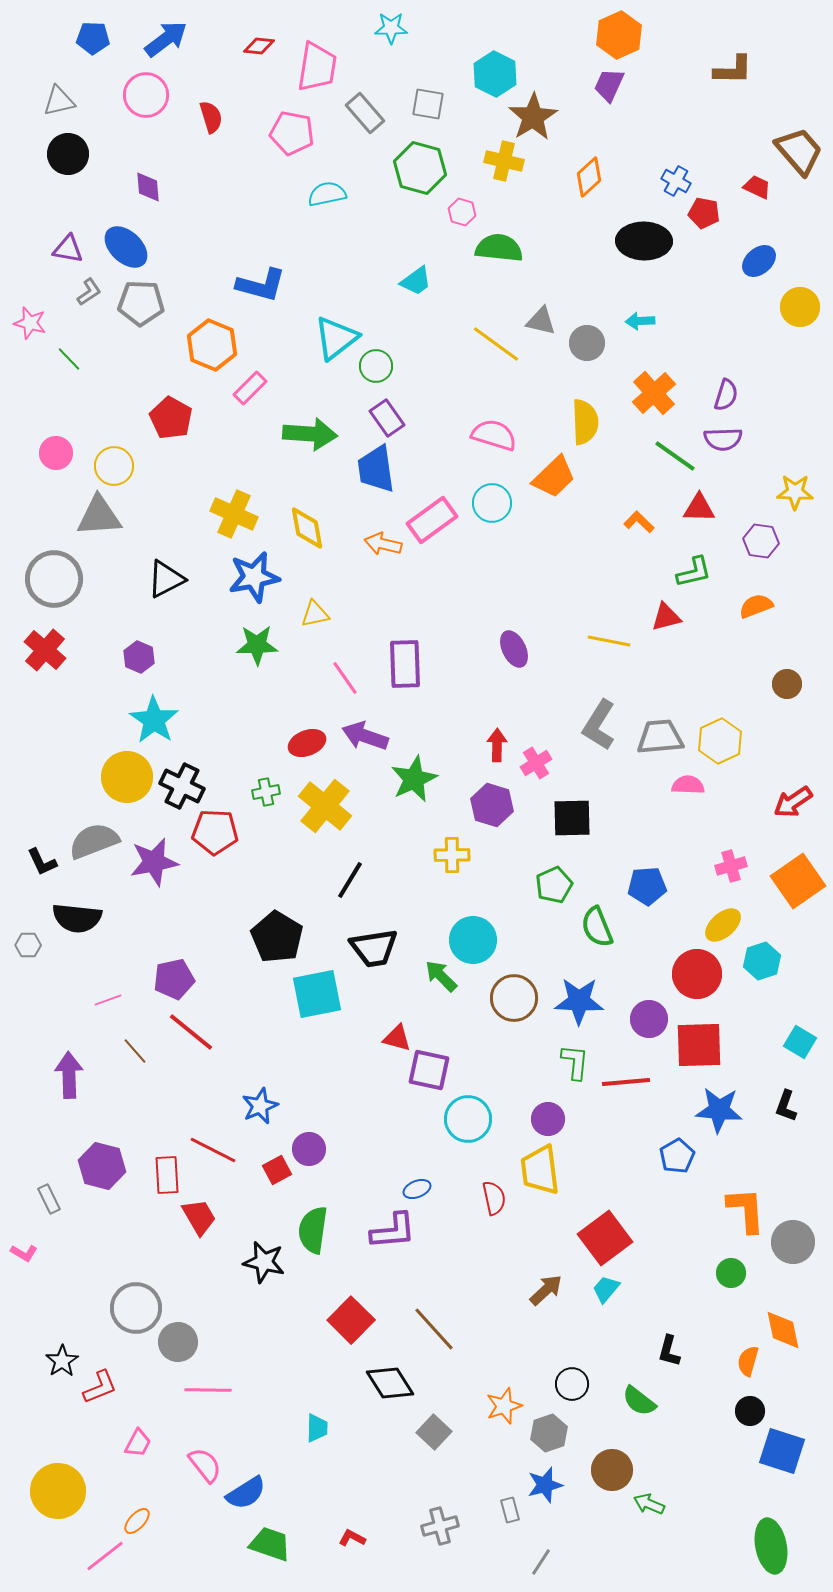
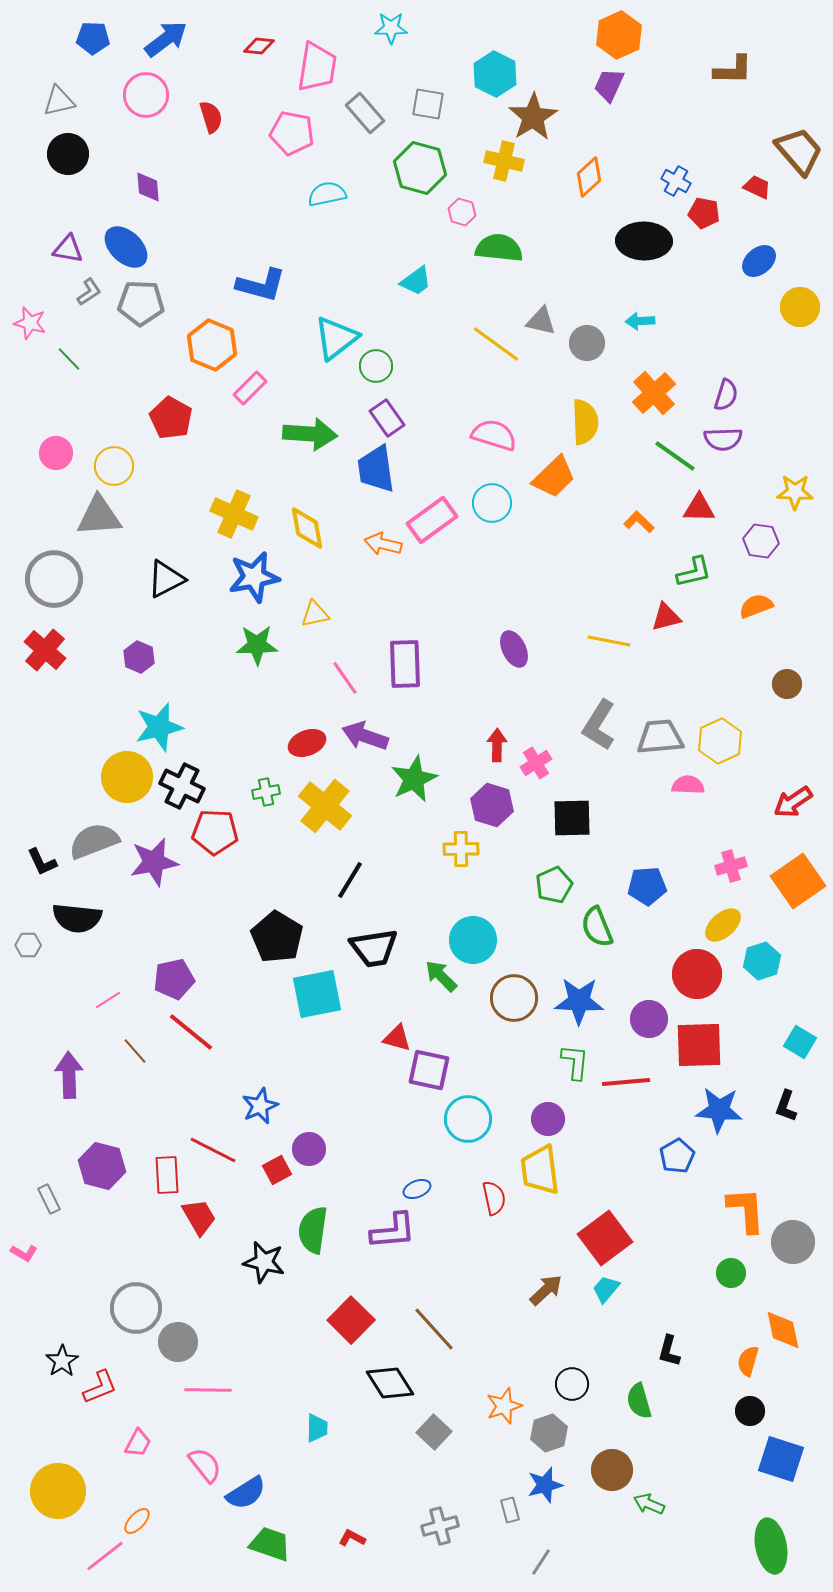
cyan star at (154, 720): moved 5 px right, 7 px down; rotated 24 degrees clockwise
yellow cross at (452, 855): moved 9 px right, 6 px up
pink line at (108, 1000): rotated 12 degrees counterclockwise
green semicircle at (639, 1401): rotated 36 degrees clockwise
blue square at (782, 1451): moved 1 px left, 8 px down
